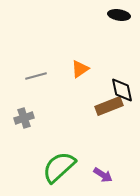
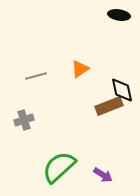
gray cross: moved 2 px down
